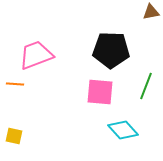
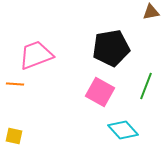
black pentagon: moved 2 px up; rotated 12 degrees counterclockwise
pink square: rotated 24 degrees clockwise
